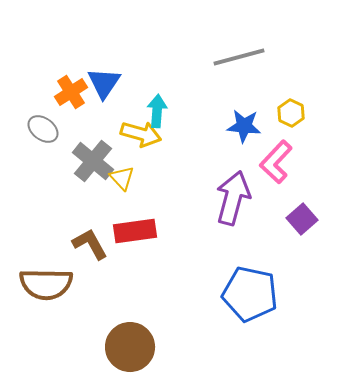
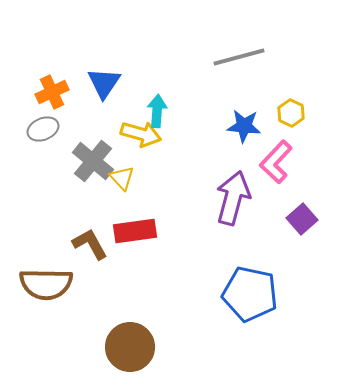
orange cross: moved 19 px left; rotated 8 degrees clockwise
gray ellipse: rotated 60 degrees counterclockwise
